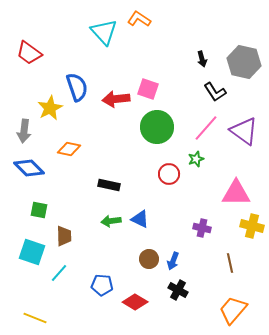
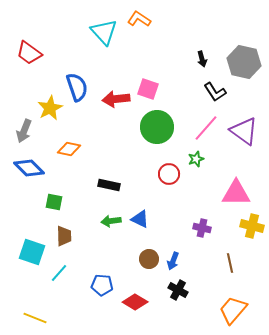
gray arrow: rotated 15 degrees clockwise
green square: moved 15 px right, 8 px up
